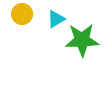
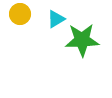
yellow circle: moved 2 px left
